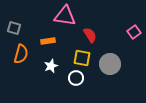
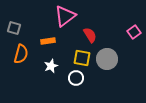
pink triangle: rotated 45 degrees counterclockwise
gray circle: moved 3 px left, 5 px up
